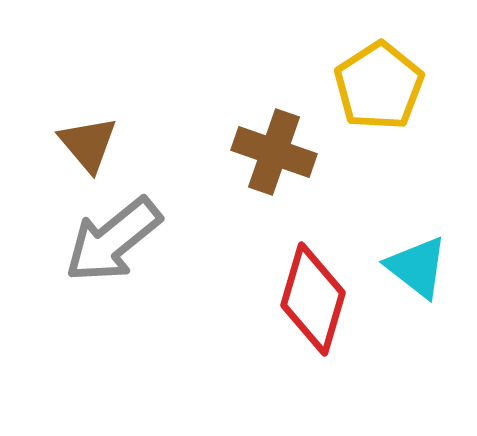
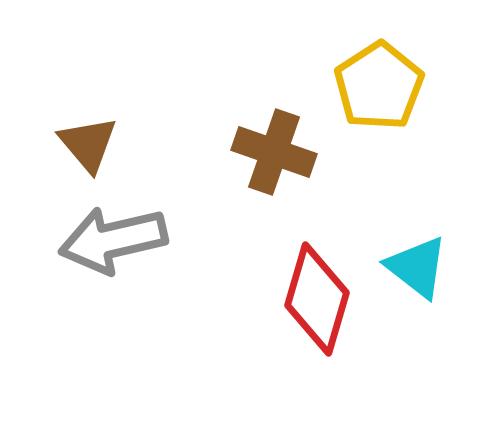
gray arrow: rotated 26 degrees clockwise
red diamond: moved 4 px right
